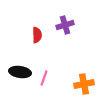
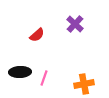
purple cross: moved 10 px right, 1 px up; rotated 30 degrees counterclockwise
red semicircle: rotated 49 degrees clockwise
black ellipse: rotated 10 degrees counterclockwise
